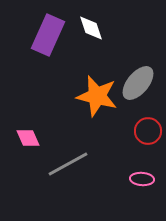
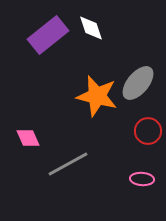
purple rectangle: rotated 27 degrees clockwise
